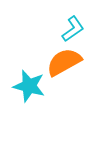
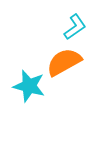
cyan L-shape: moved 2 px right, 2 px up
